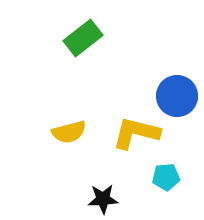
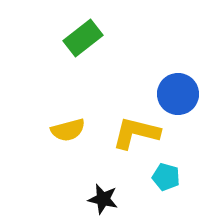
blue circle: moved 1 px right, 2 px up
yellow semicircle: moved 1 px left, 2 px up
cyan pentagon: rotated 20 degrees clockwise
black star: rotated 16 degrees clockwise
